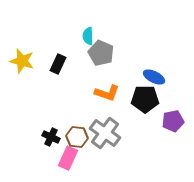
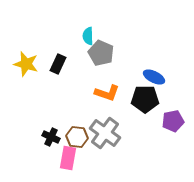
yellow star: moved 4 px right, 3 px down
pink rectangle: rotated 15 degrees counterclockwise
